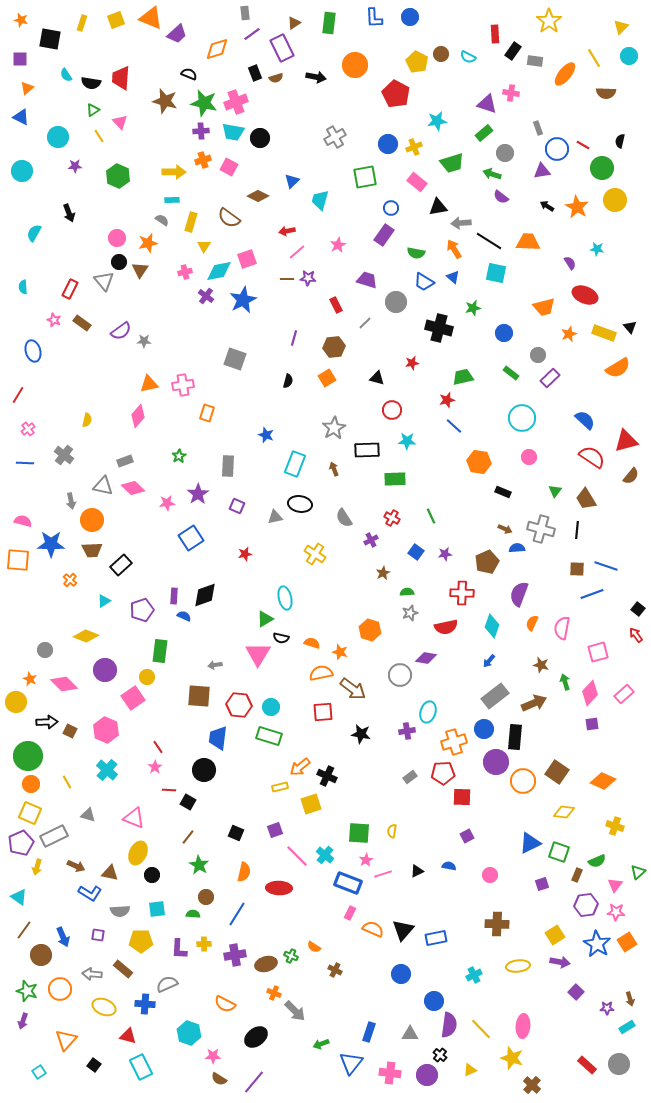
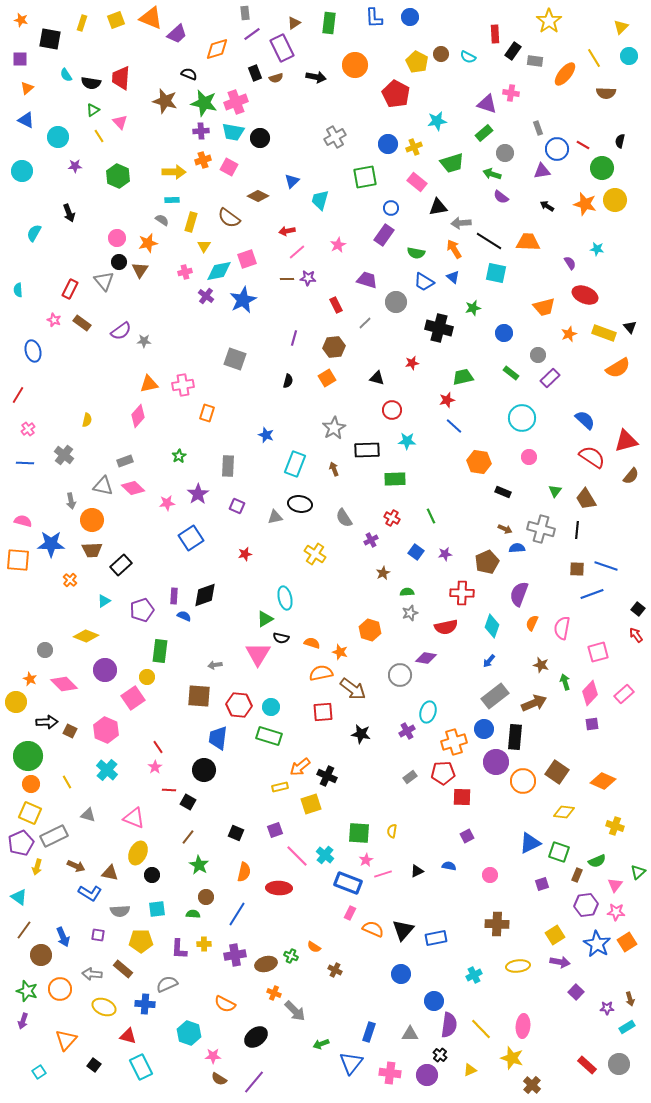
blue triangle at (21, 117): moved 5 px right, 3 px down
orange star at (577, 207): moved 8 px right, 3 px up; rotated 15 degrees counterclockwise
cyan semicircle at (23, 287): moved 5 px left, 3 px down
purple cross at (407, 731): rotated 21 degrees counterclockwise
